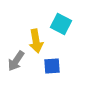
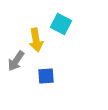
yellow arrow: moved 1 px up
blue square: moved 6 px left, 10 px down
